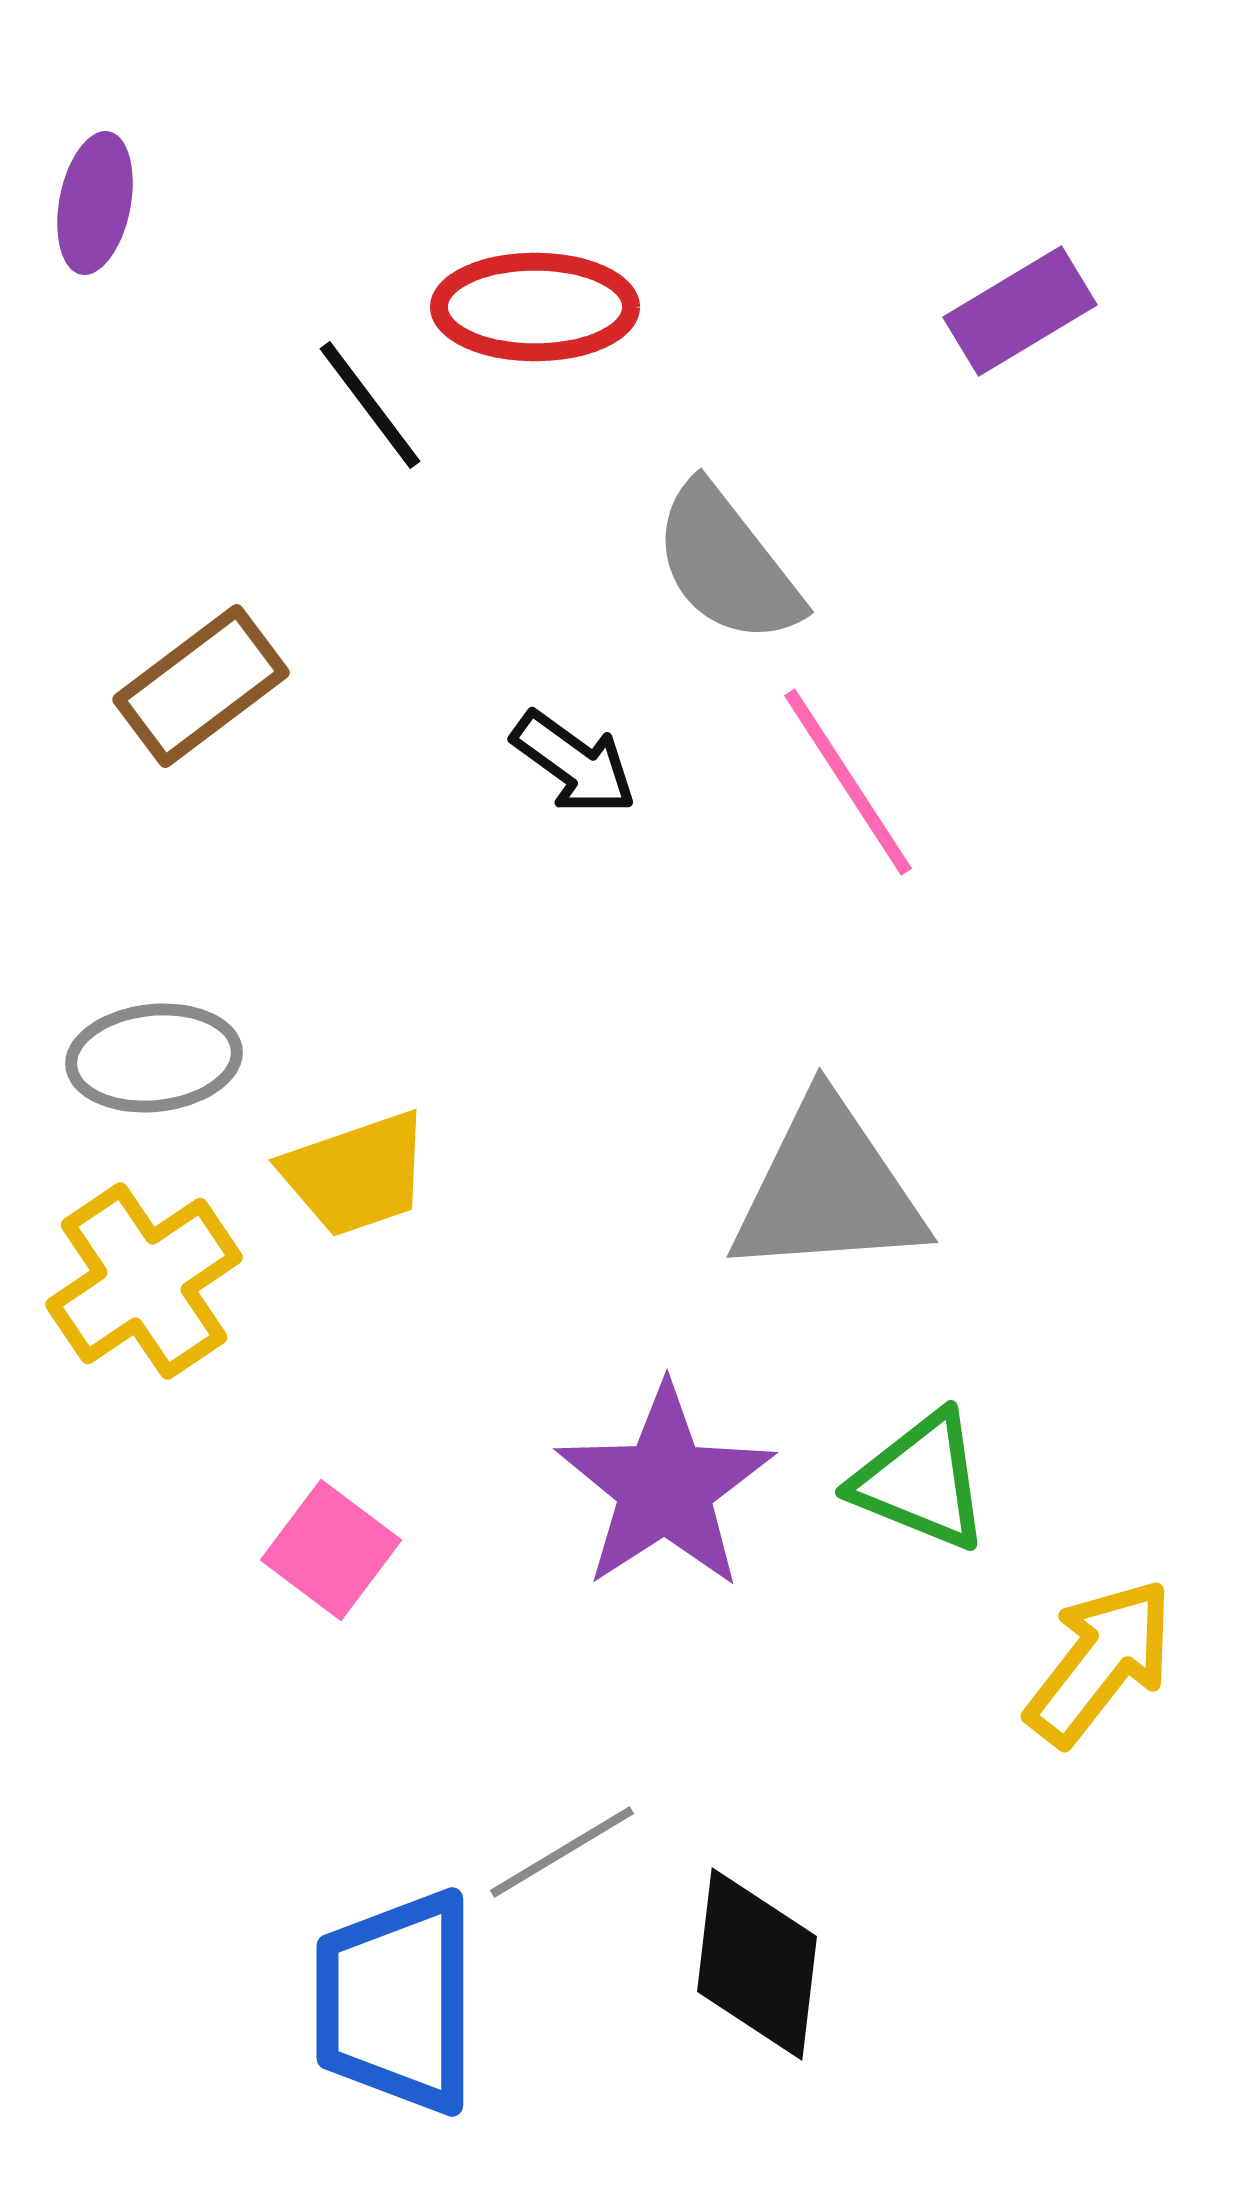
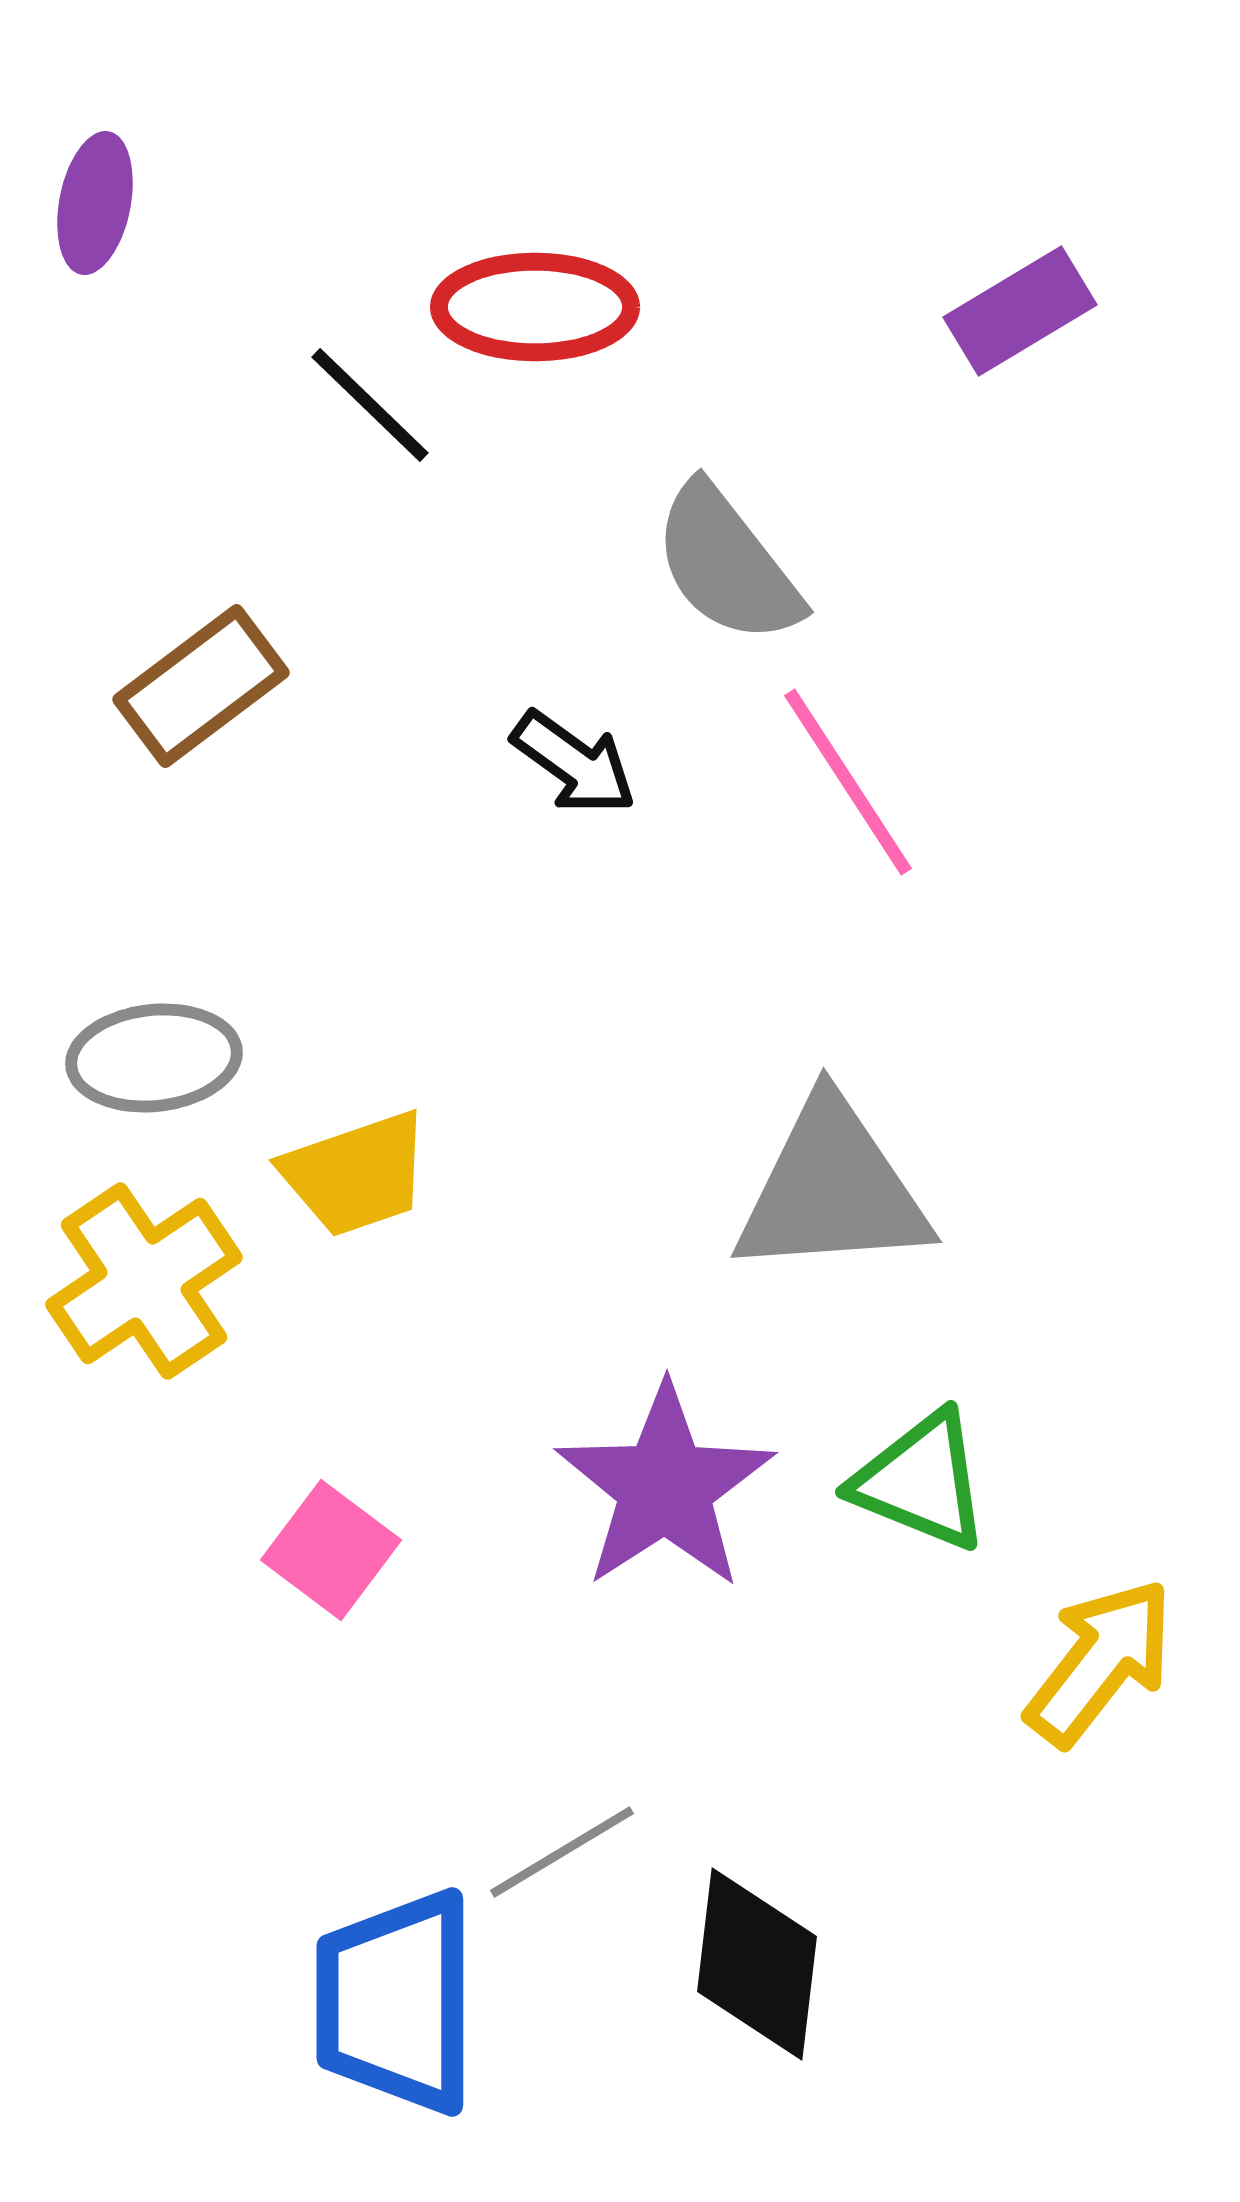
black line: rotated 9 degrees counterclockwise
gray triangle: moved 4 px right
